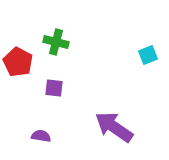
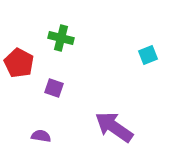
green cross: moved 5 px right, 4 px up
red pentagon: moved 1 px right, 1 px down
purple square: rotated 12 degrees clockwise
